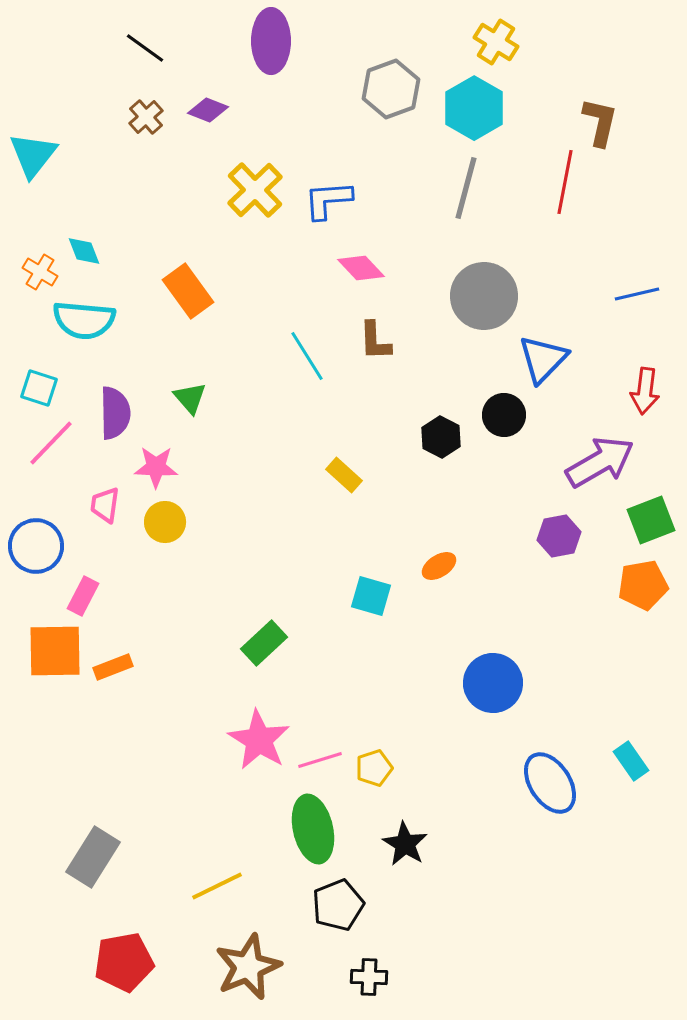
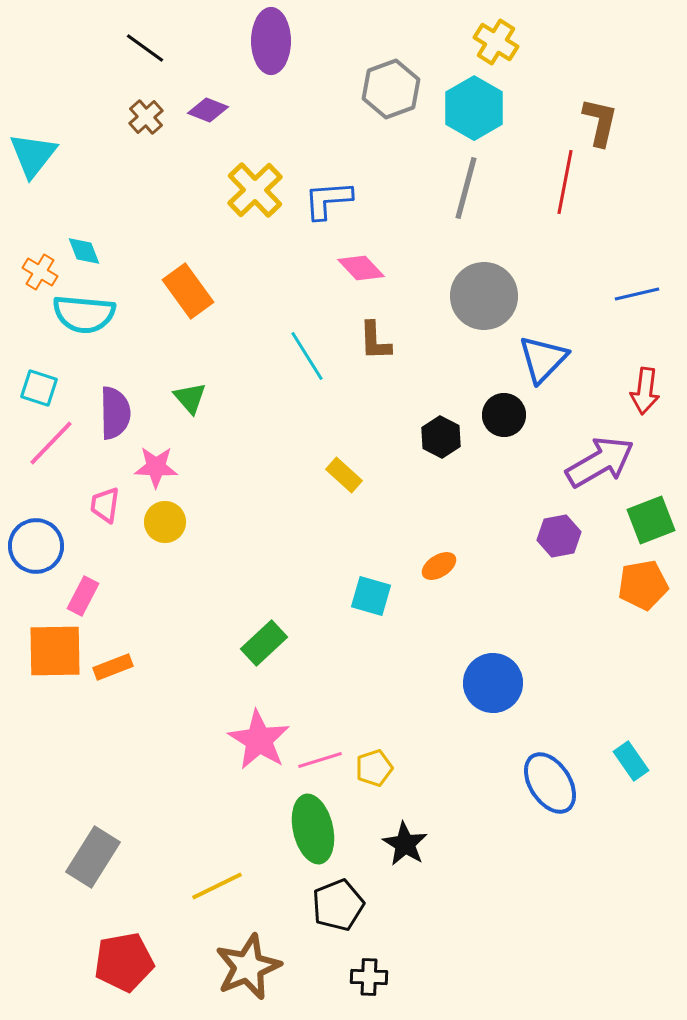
cyan semicircle at (84, 320): moved 6 px up
